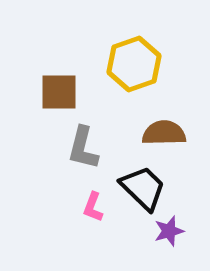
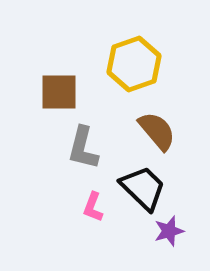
brown semicircle: moved 7 px left, 2 px up; rotated 51 degrees clockwise
